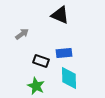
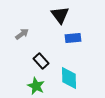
black triangle: rotated 30 degrees clockwise
blue rectangle: moved 9 px right, 15 px up
black rectangle: rotated 28 degrees clockwise
